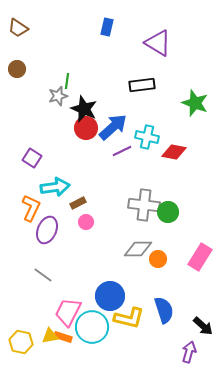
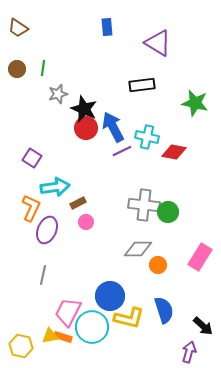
blue rectangle: rotated 18 degrees counterclockwise
green line: moved 24 px left, 13 px up
gray star: moved 2 px up
green star: rotated 8 degrees counterclockwise
blue arrow: rotated 76 degrees counterclockwise
orange circle: moved 6 px down
gray line: rotated 66 degrees clockwise
yellow hexagon: moved 4 px down
